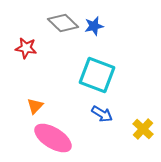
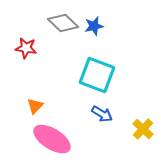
pink ellipse: moved 1 px left, 1 px down
